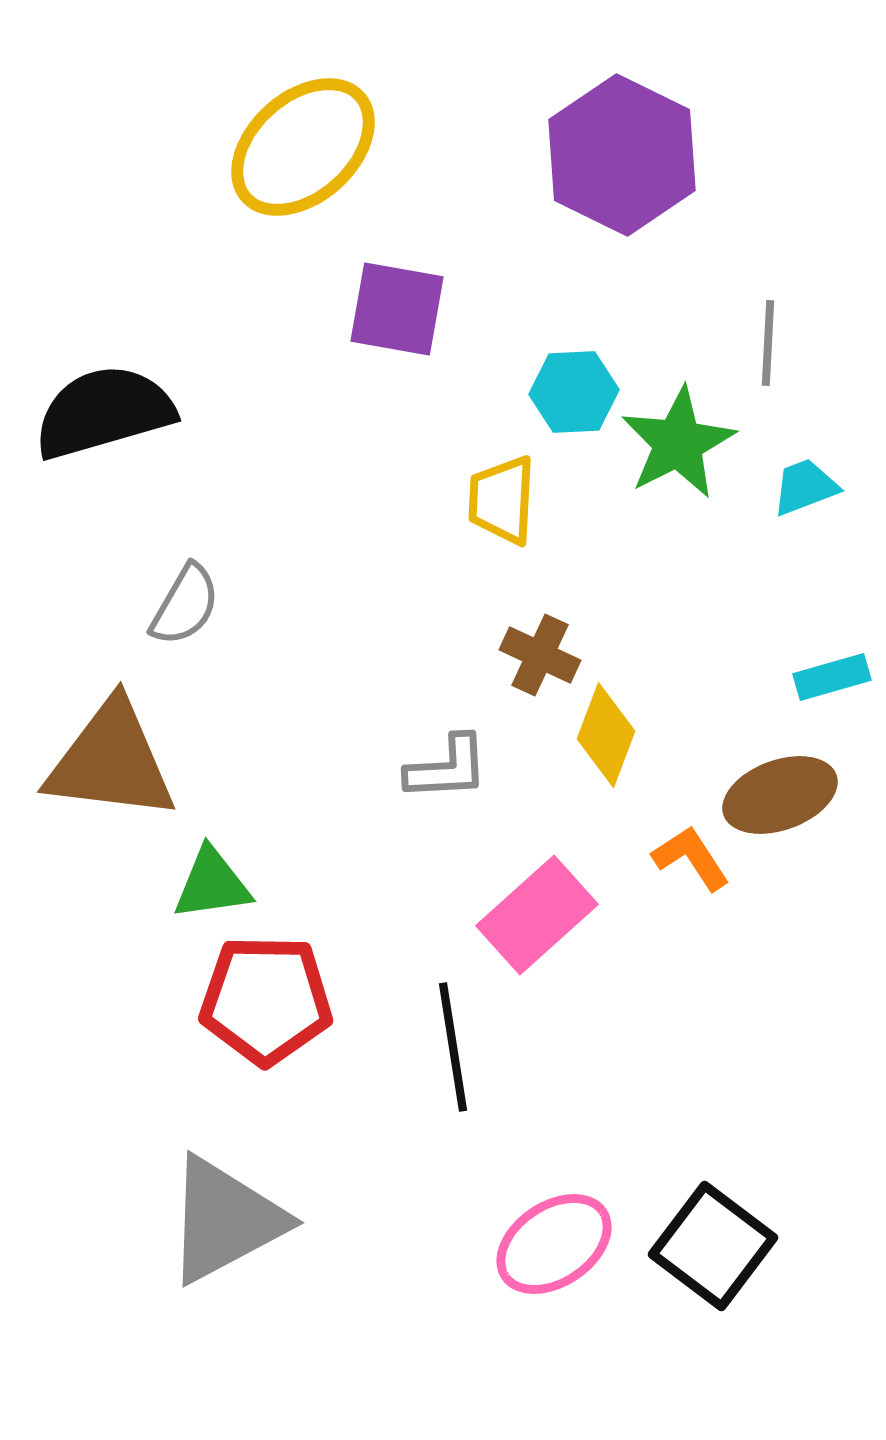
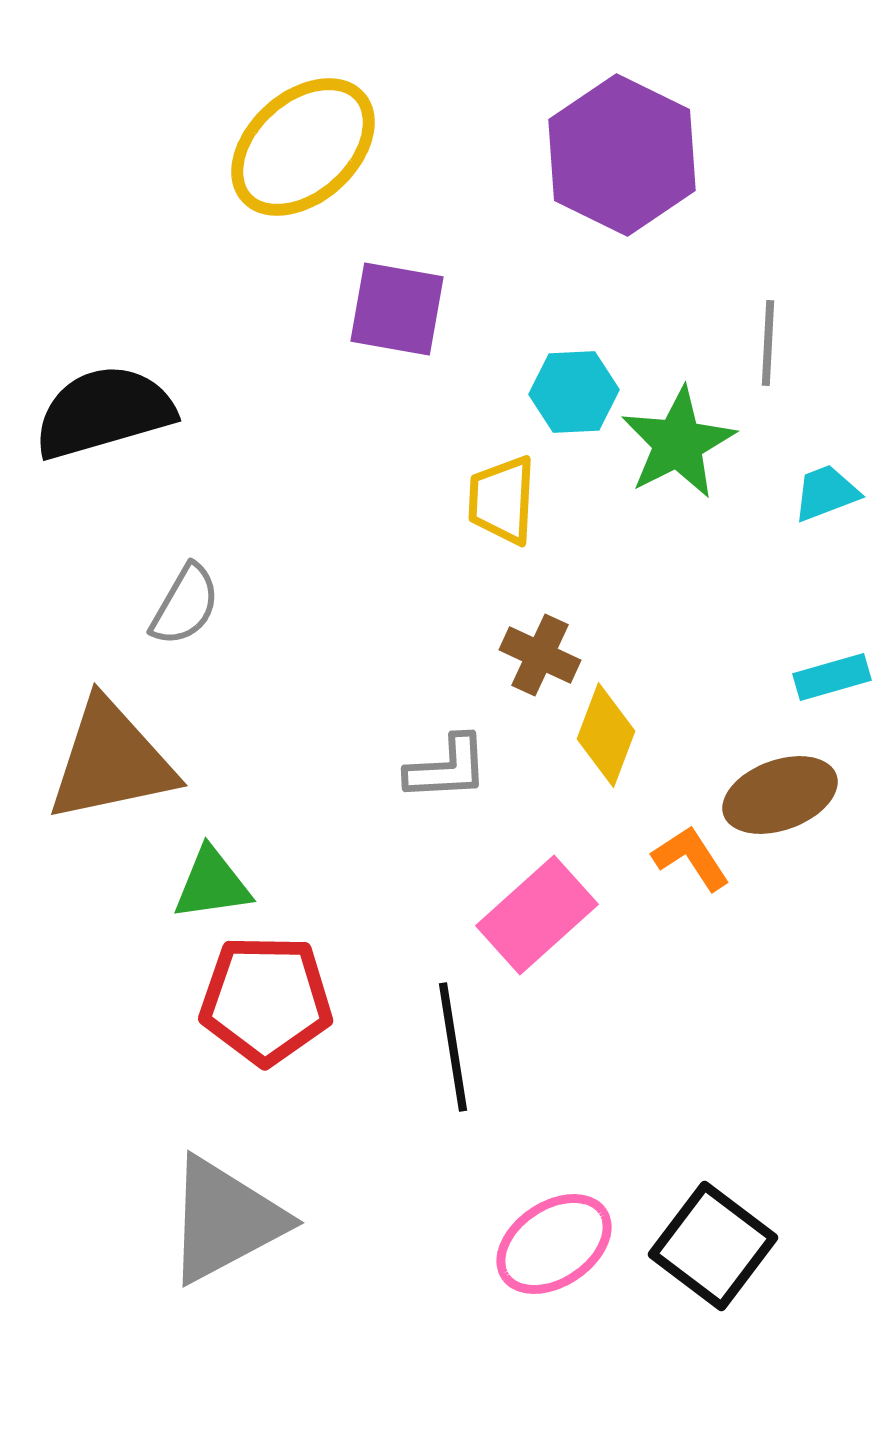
cyan trapezoid: moved 21 px right, 6 px down
brown triangle: rotated 19 degrees counterclockwise
